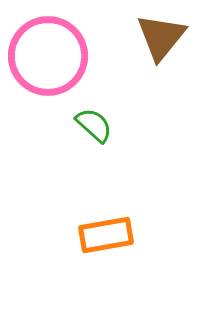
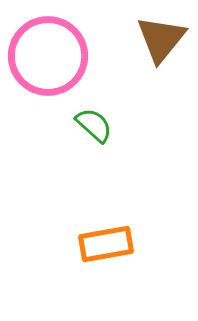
brown triangle: moved 2 px down
orange rectangle: moved 9 px down
